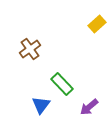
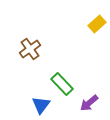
purple arrow: moved 4 px up
